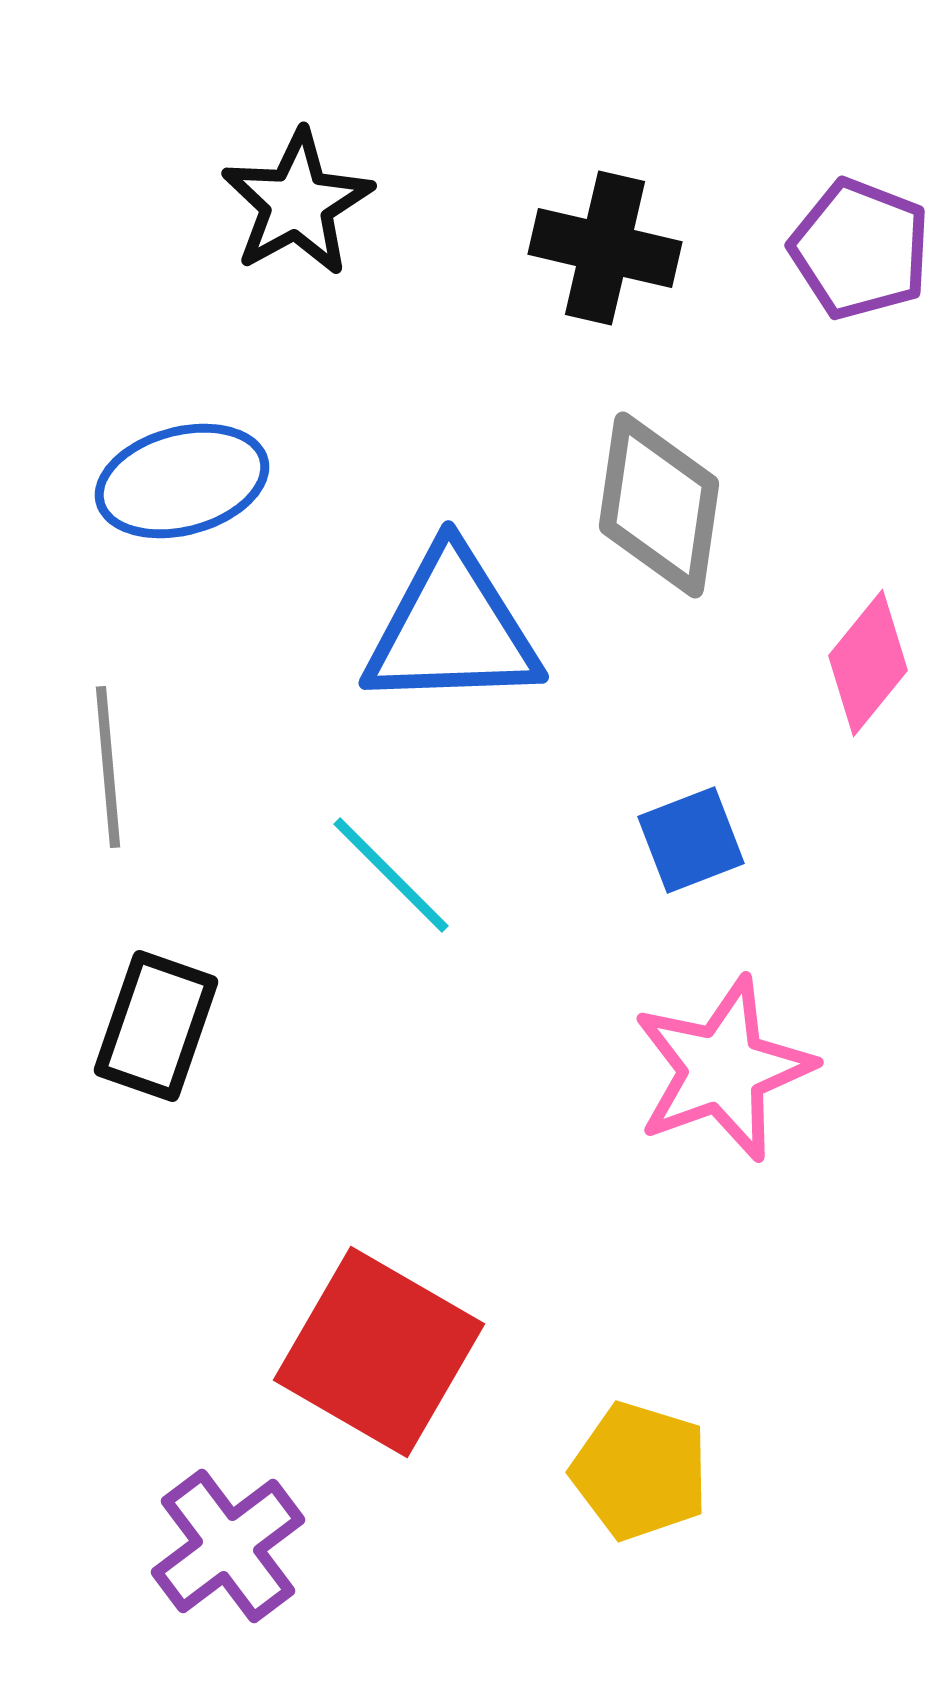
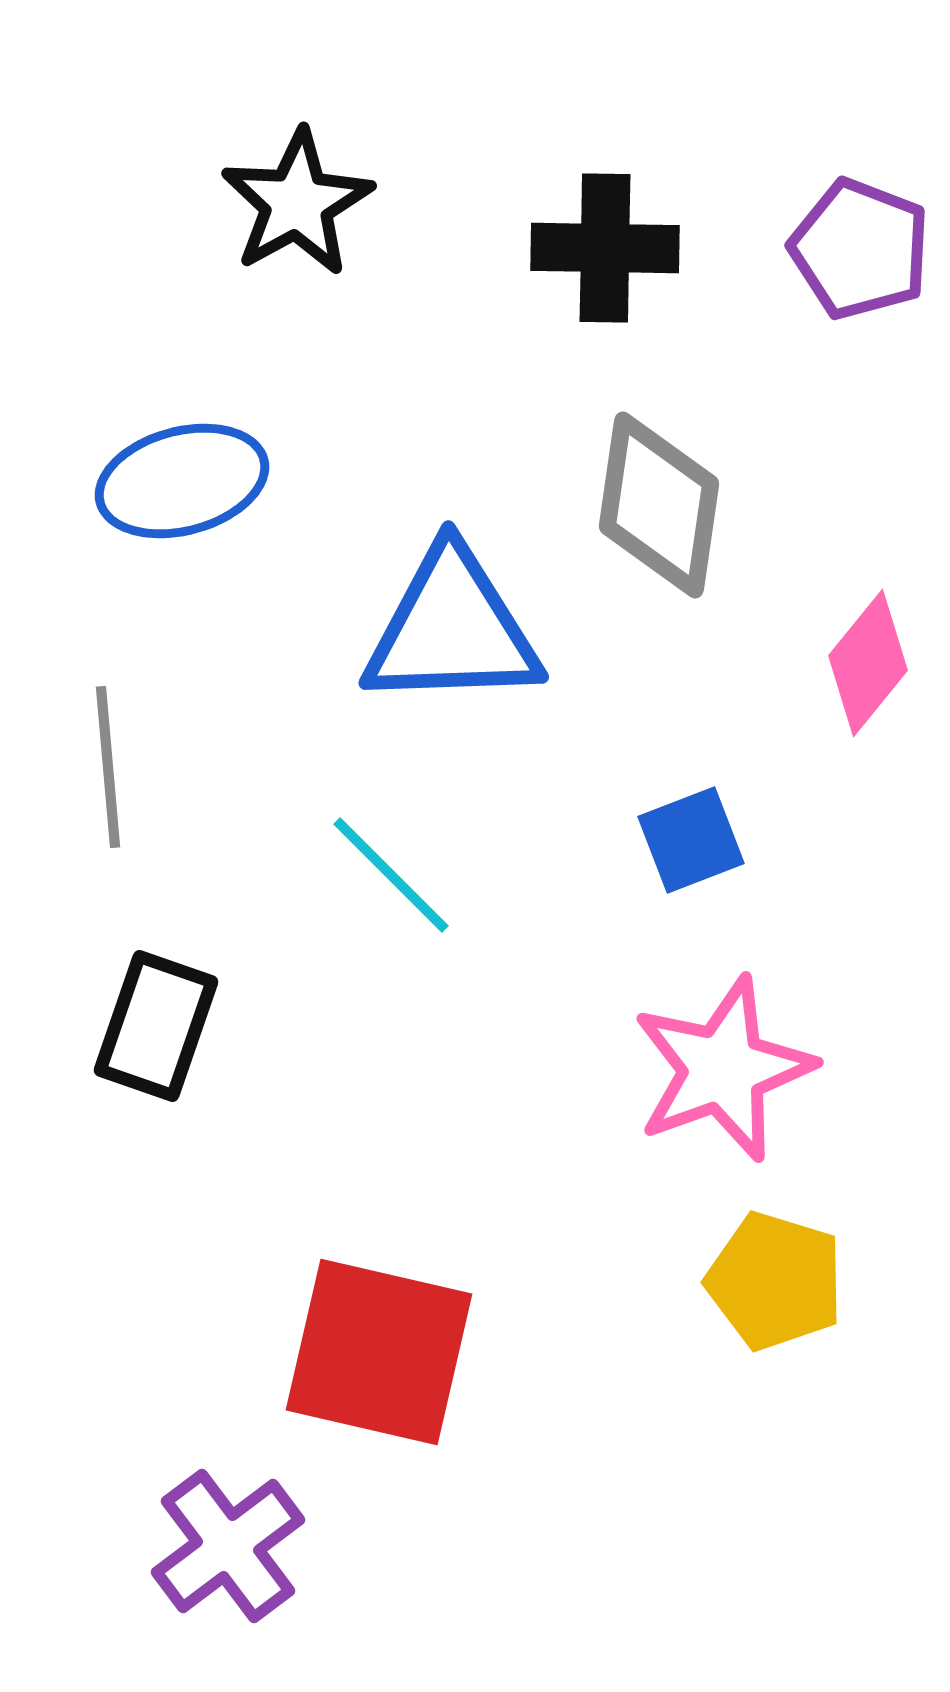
black cross: rotated 12 degrees counterclockwise
red square: rotated 17 degrees counterclockwise
yellow pentagon: moved 135 px right, 190 px up
